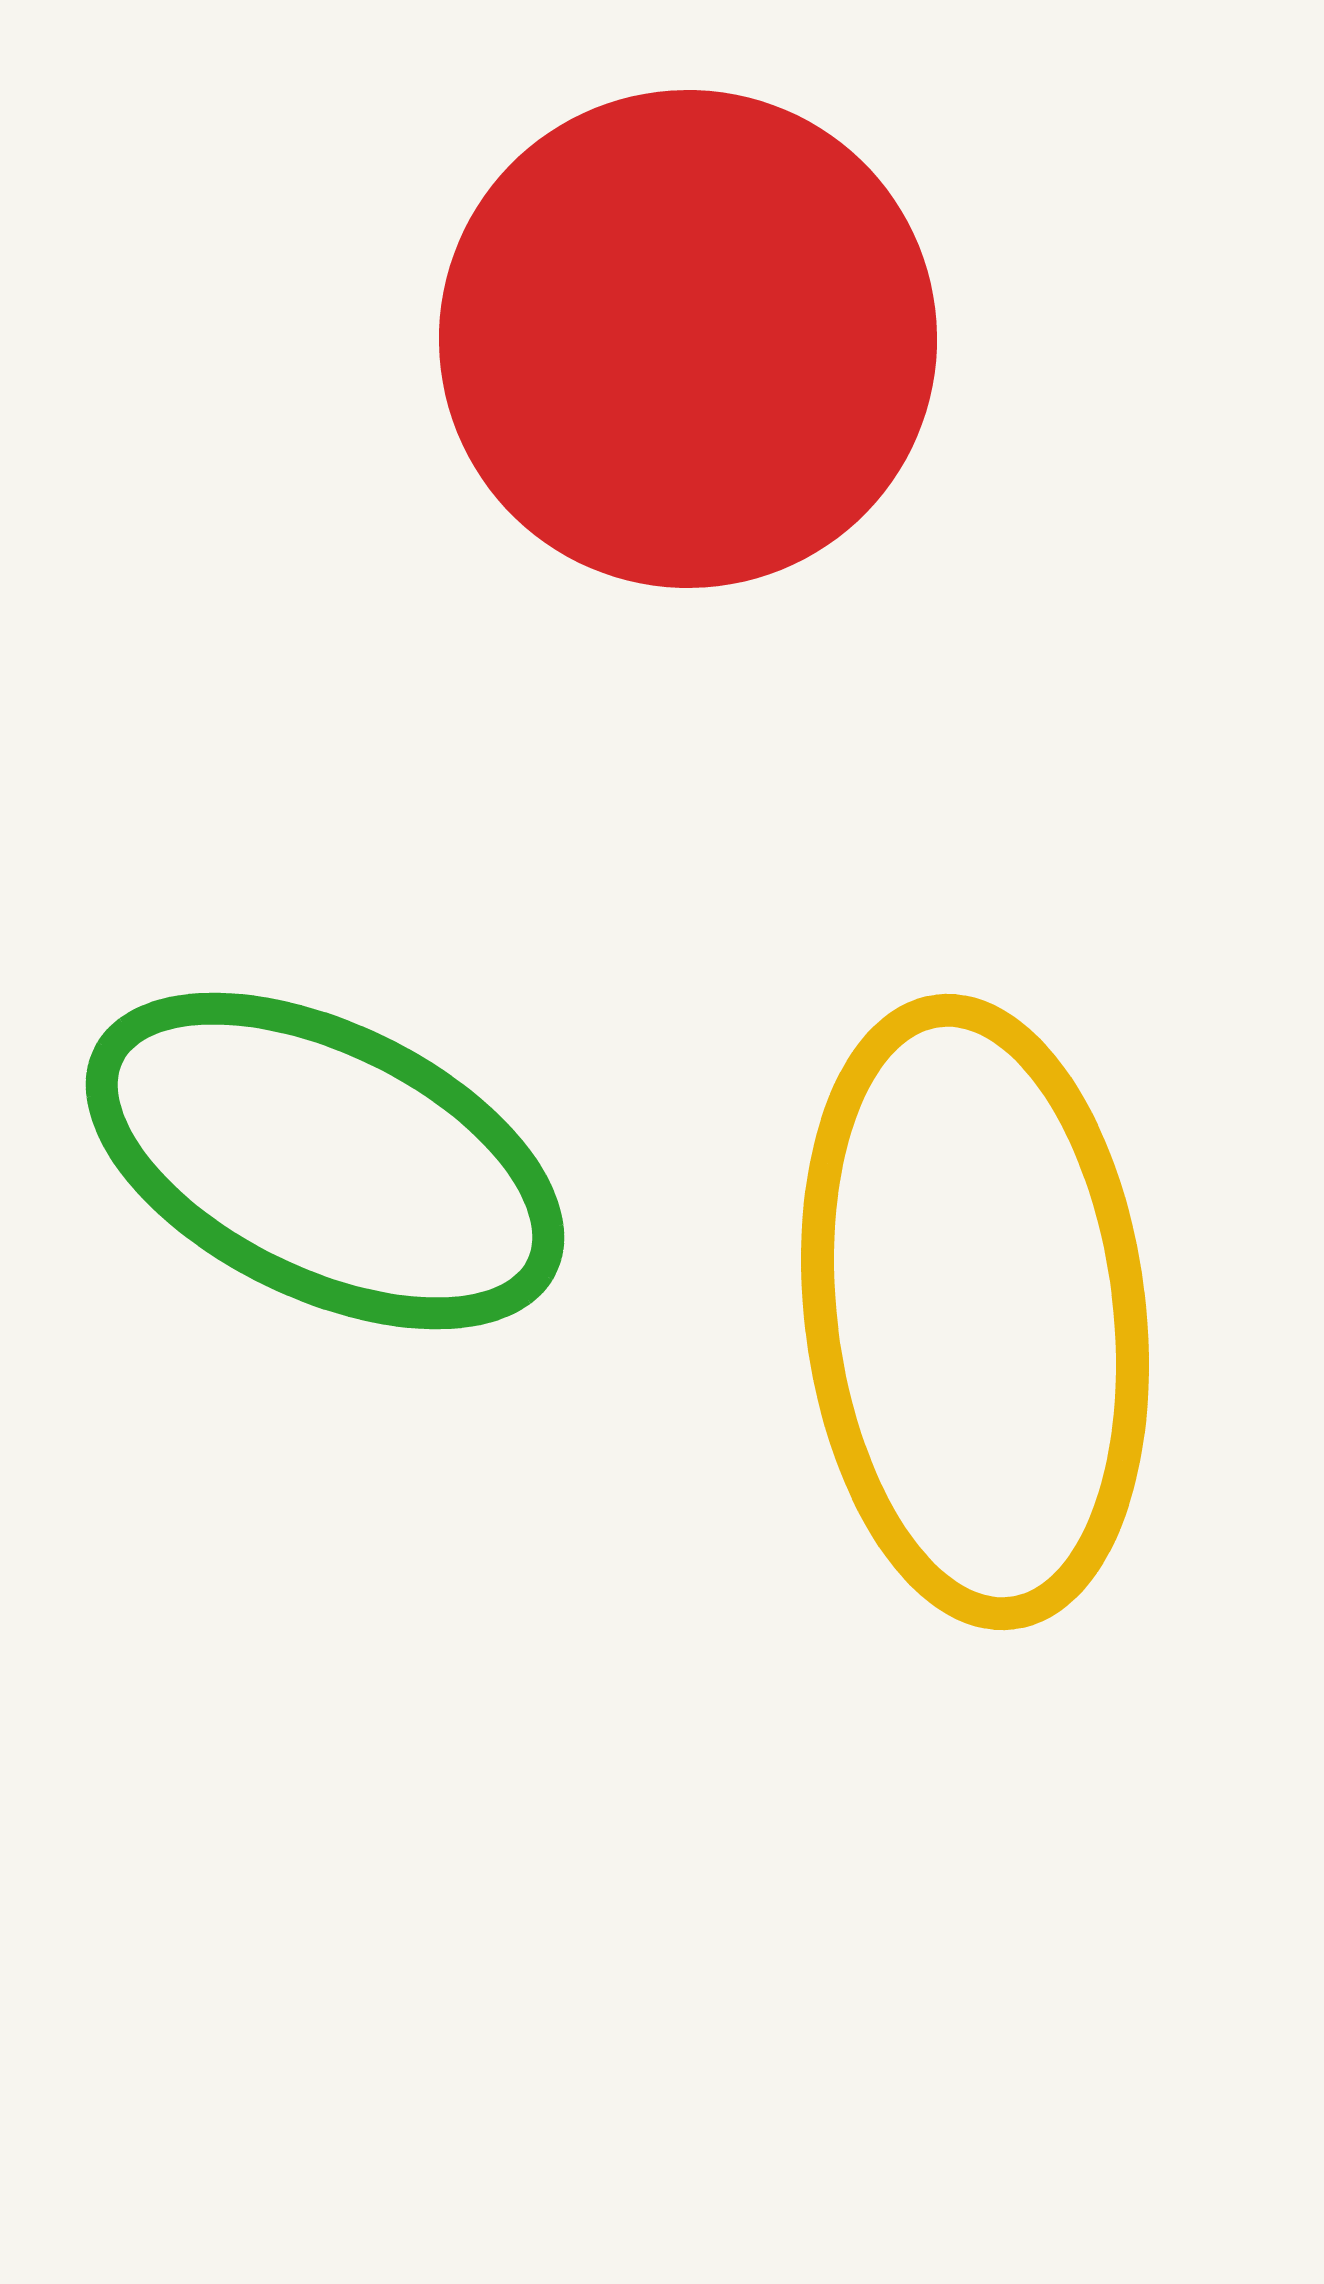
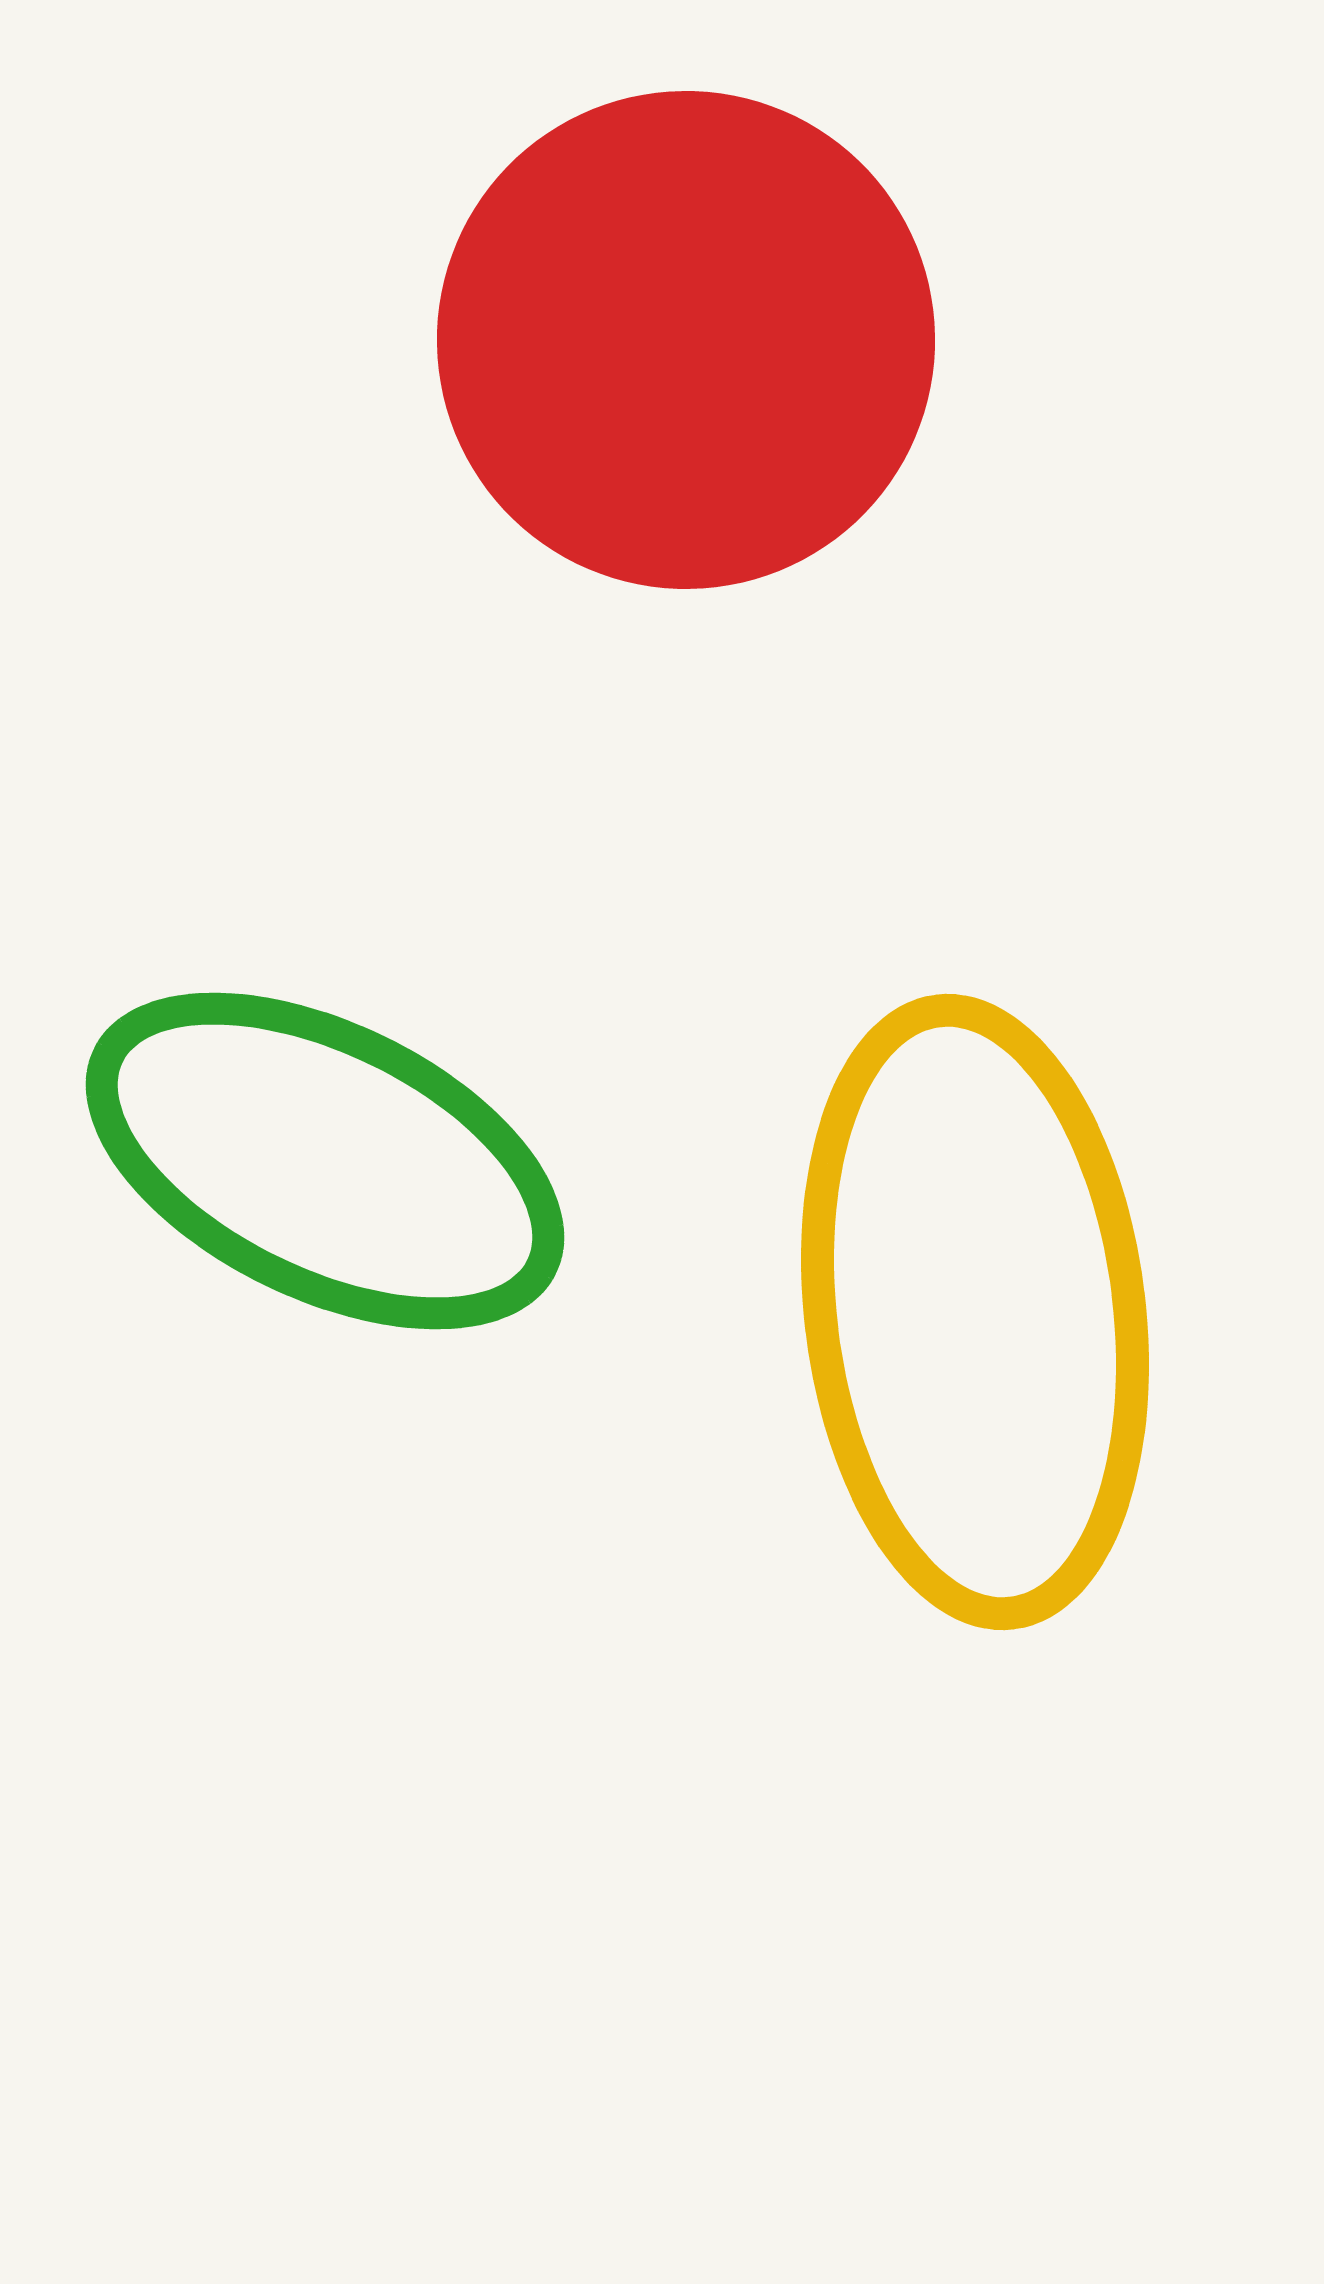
red circle: moved 2 px left, 1 px down
